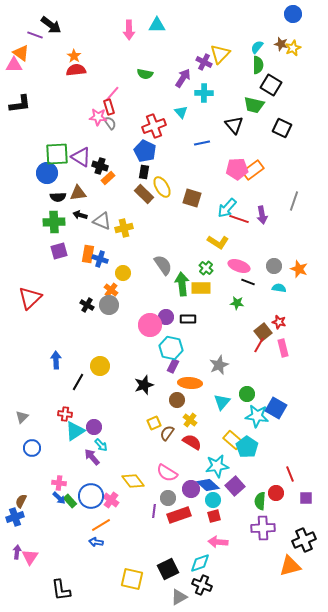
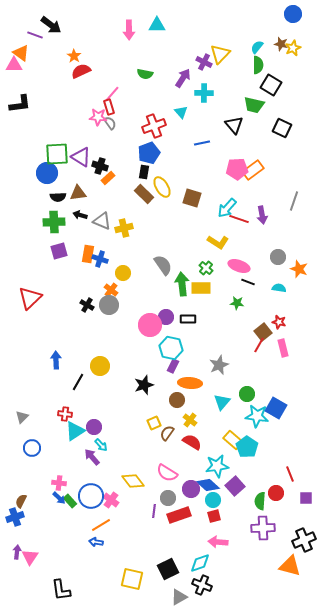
red semicircle at (76, 70): moved 5 px right, 1 px down; rotated 18 degrees counterclockwise
blue pentagon at (145, 151): moved 4 px right, 2 px down; rotated 25 degrees clockwise
gray circle at (274, 266): moved 4 px right, 9 px up
orange triangle at (290, 566): rotated 30 degrees clockwise
